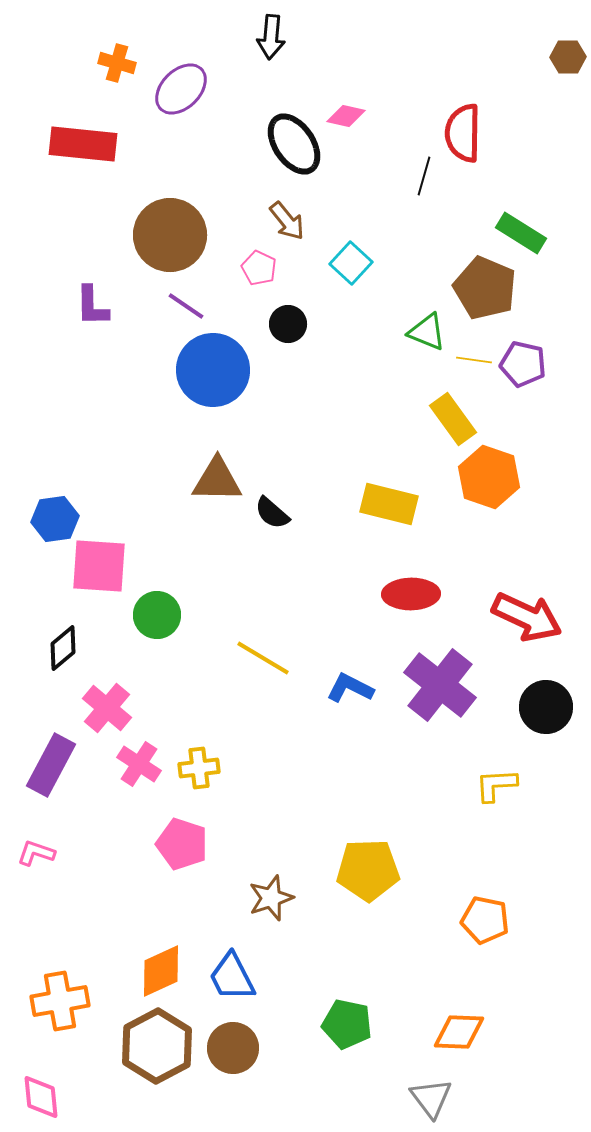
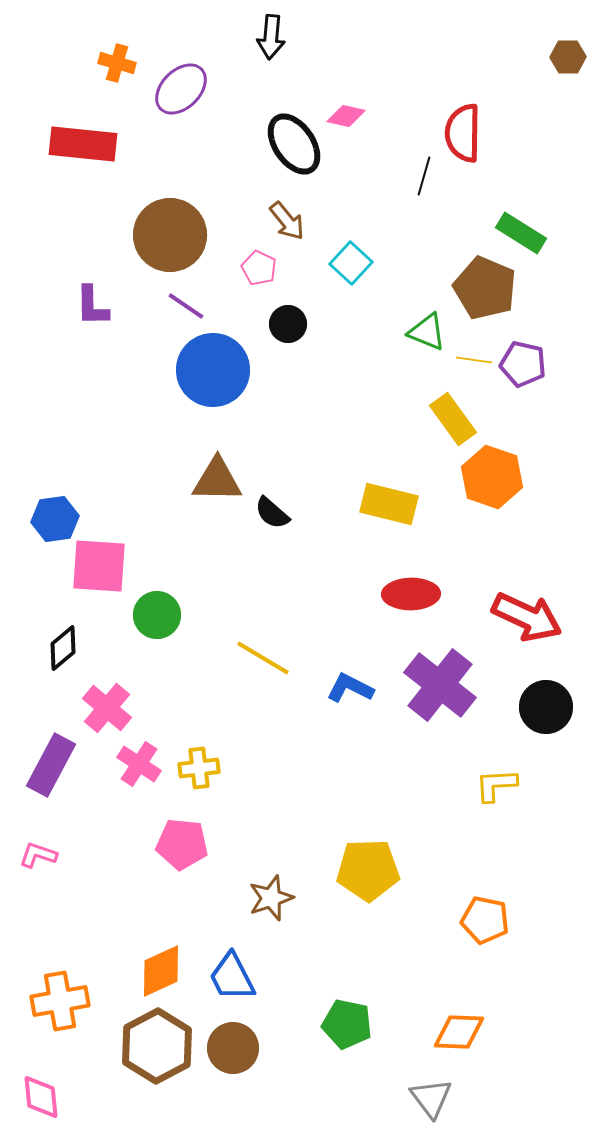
orange hexagon at (489, 477): moved 3 px right
pink pentagon at (182, 844): rotated 12 degrees counterclockwise
pink L-shape at (36, 853): moved 2 px right, 2 px down
